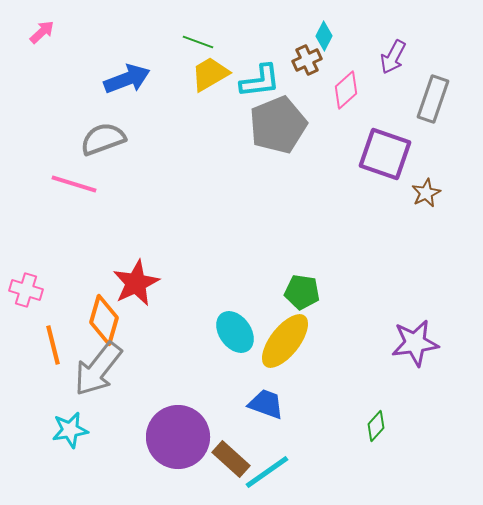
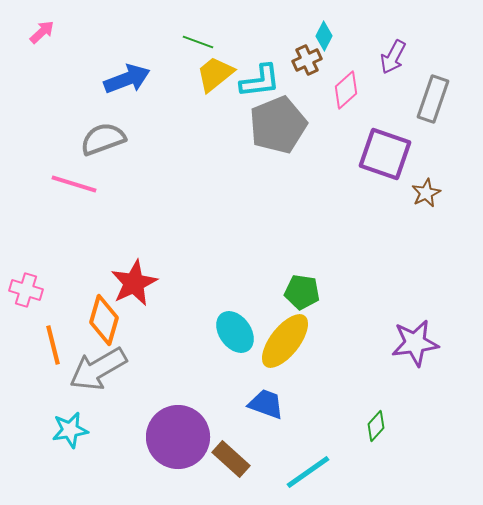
yellow trapezoid: moved 5 px right; rotated 9 degrees counterclockwise
red star: moved 2 px left
gray arrow: rotated 22 degrees clockwise
cyan line: moved 41 px right
